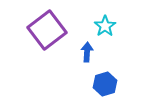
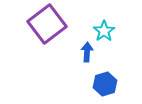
cyan star: moved 1 px left, 5 px down
purple square: moved 6 px up
